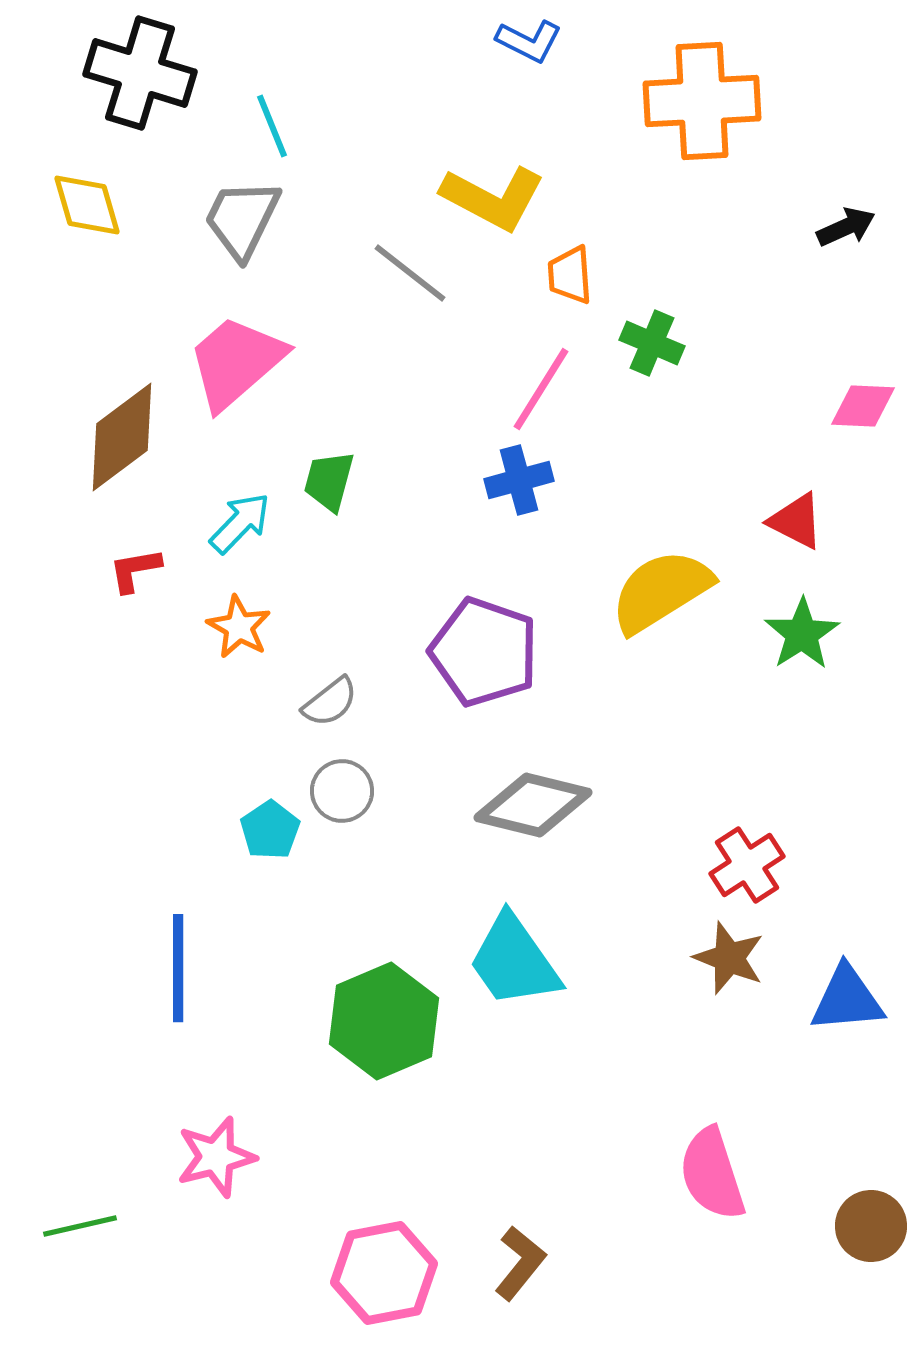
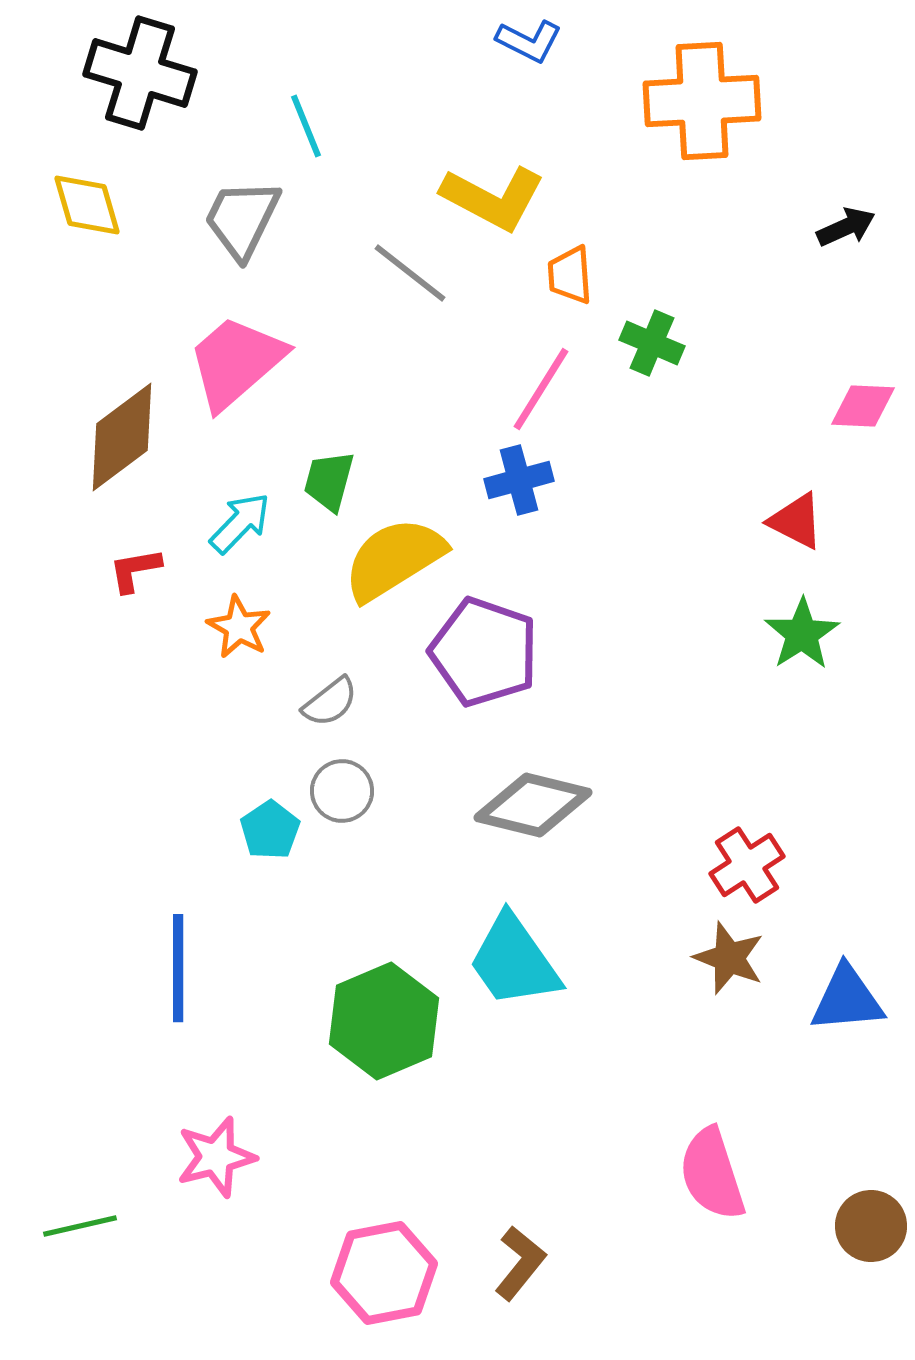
cyan line: moved 34 px right
yellow semicircle: moved 267 px left, 32 px up
